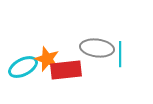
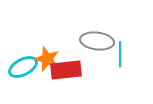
gray ellipse: moved 7 px up
